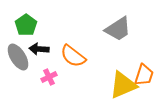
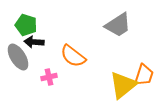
green pentagon: rotated 20 degrees counterclockwise
gray trapezoid: moved 4 px up
black arrow: moved 5 px left, 7 px up
pink cross: rotated 14 degrees clockwise
yellow triangle: rotated 16 degrees counterclockwise
